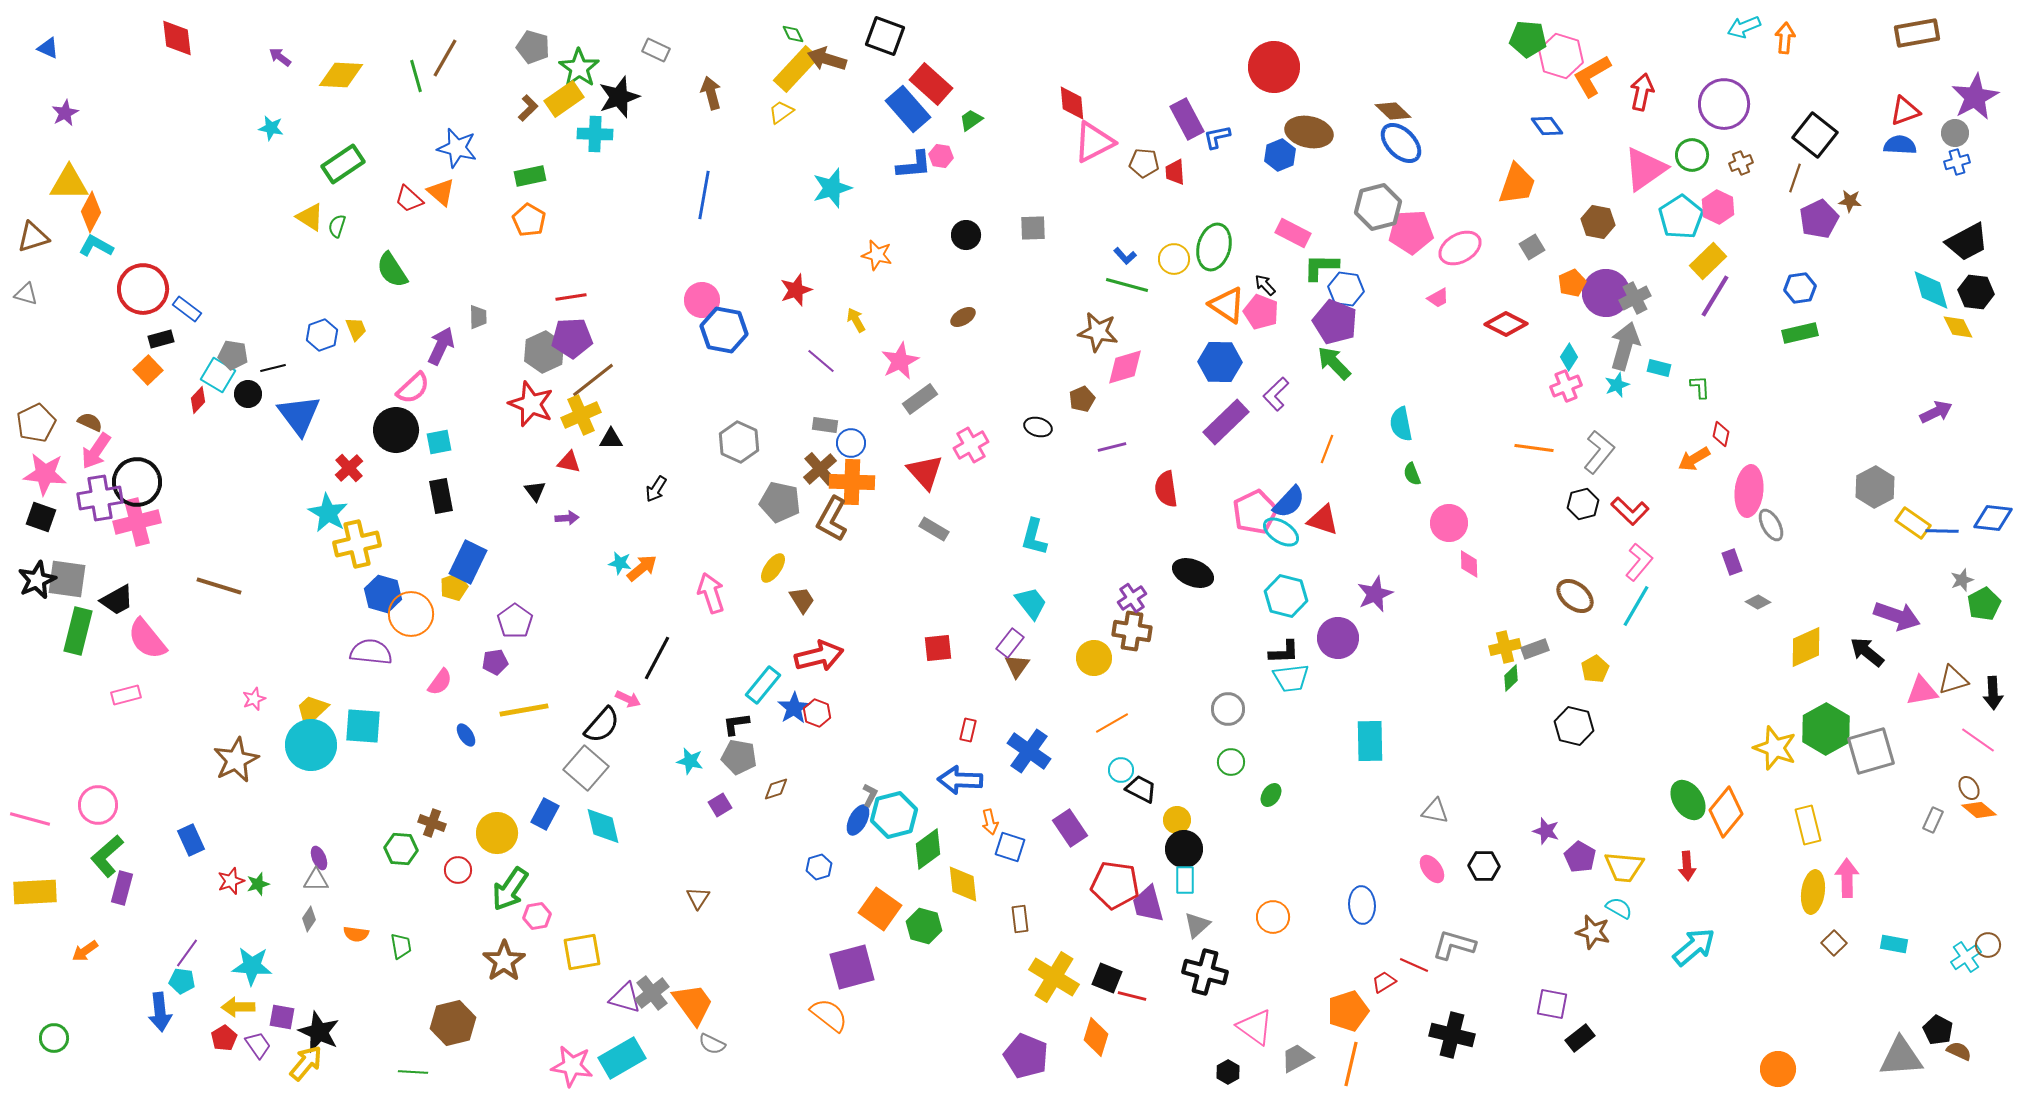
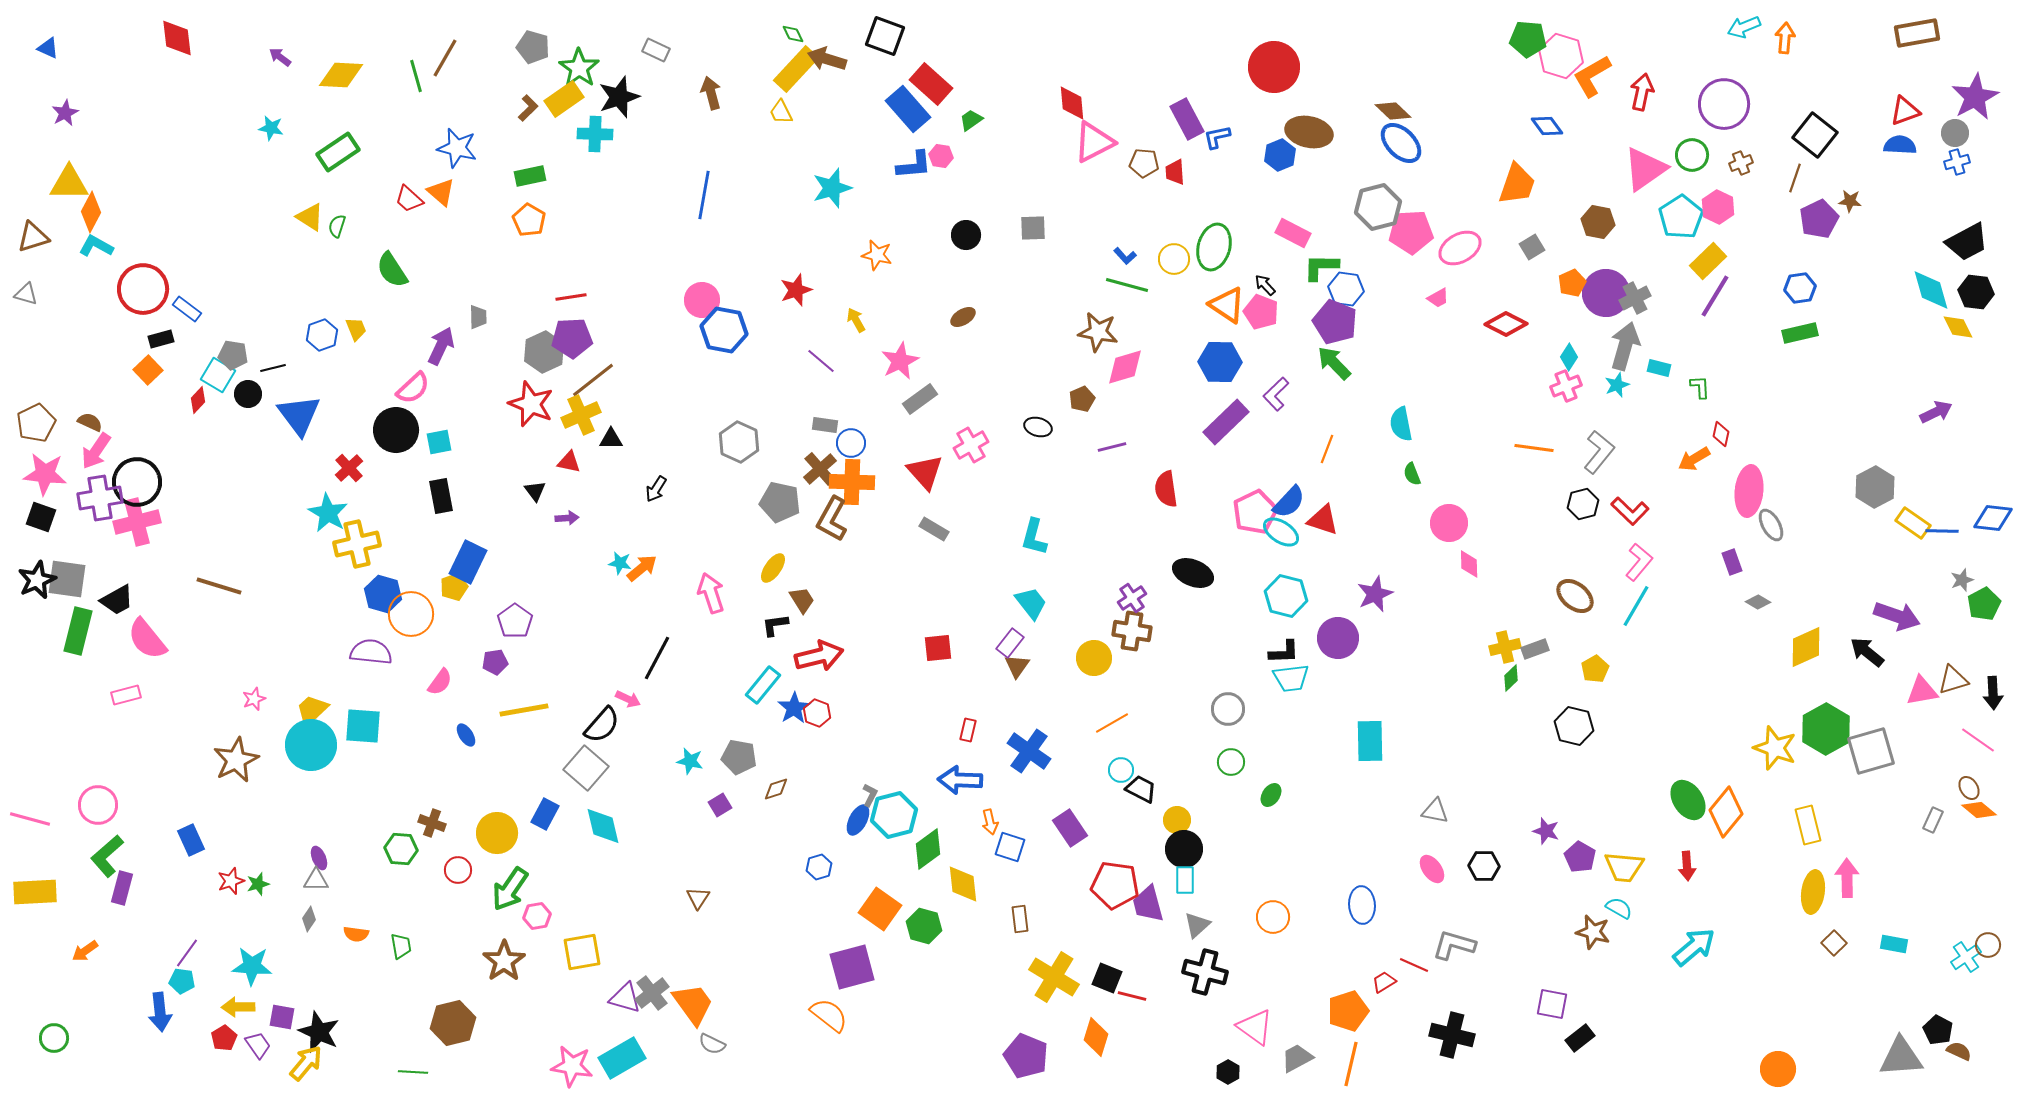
yellow trapezoid at (781, 112): rotated 80 degrees counterclockwise
green rectangle at (343, 164): moved 5 px left, 12 px up
black L-shape at (736, 724): moved 39 px right, 99 px up
